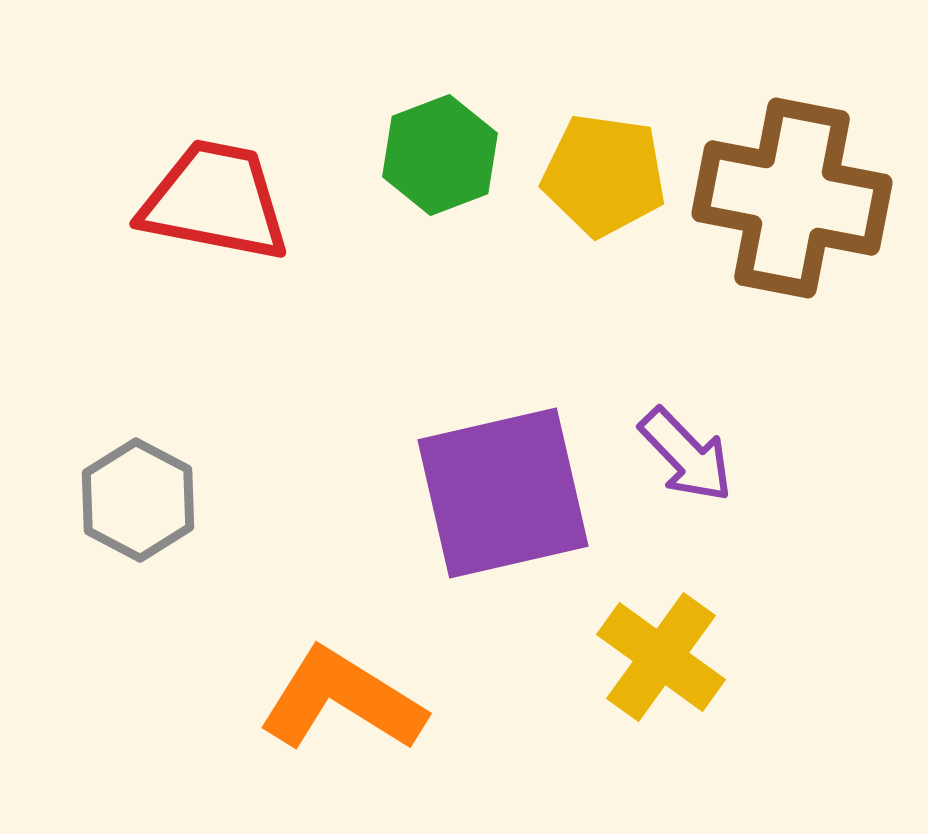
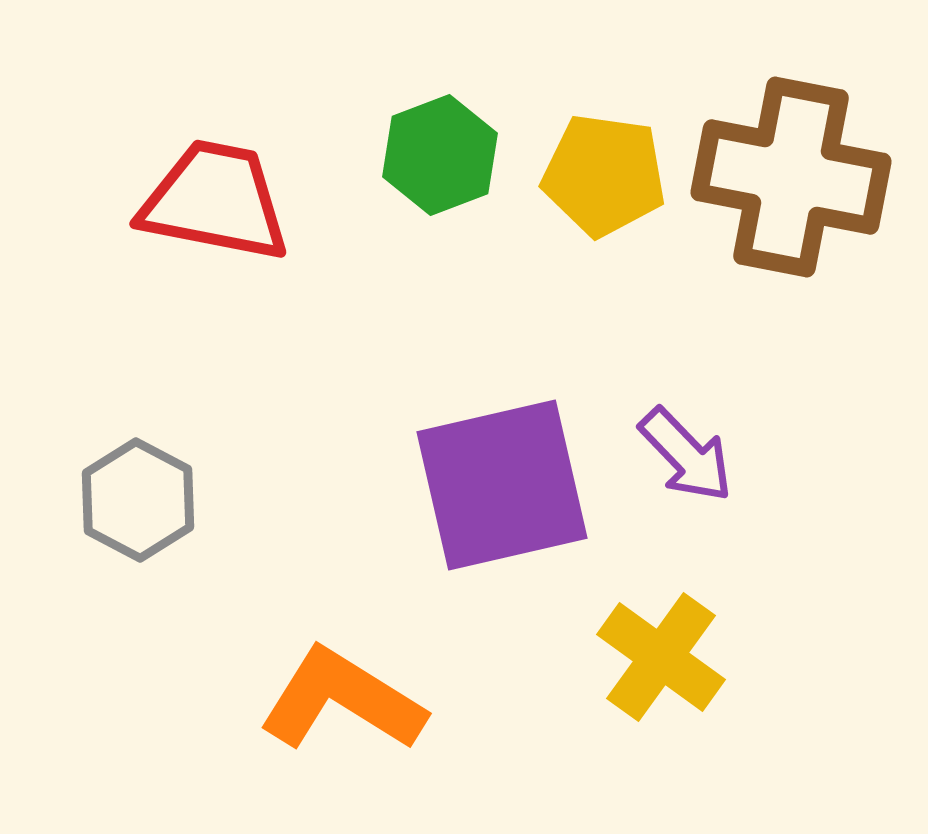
brown cross: moved 1 px left, 21 px up
purple square: moved 1 px left, 8 px up
